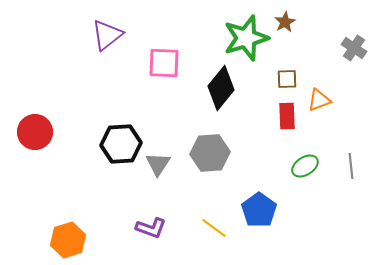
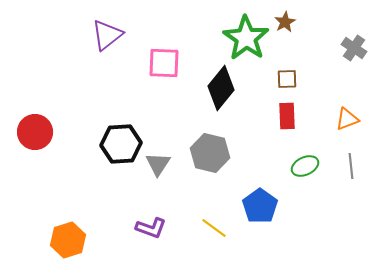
green star: rotated 21 degrees counterclockwise
orange triangle: moved 28 px right, 19 px down
gray hexagon: rotated 18 degrees clockwise
green ellipse: rotated 8 degrees clockwise
blue pentagon: moved 1 px right, 4 px up
